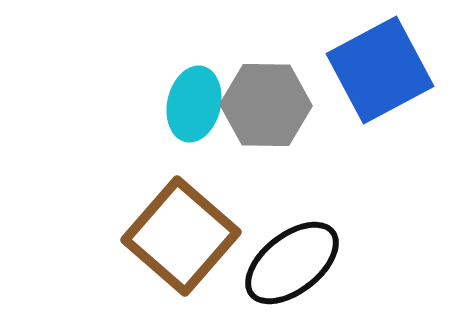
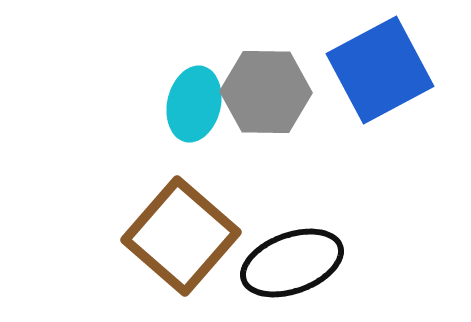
gray hexagon: moved 13 px up
black ellipse: rotated 18 degrees clockwise
